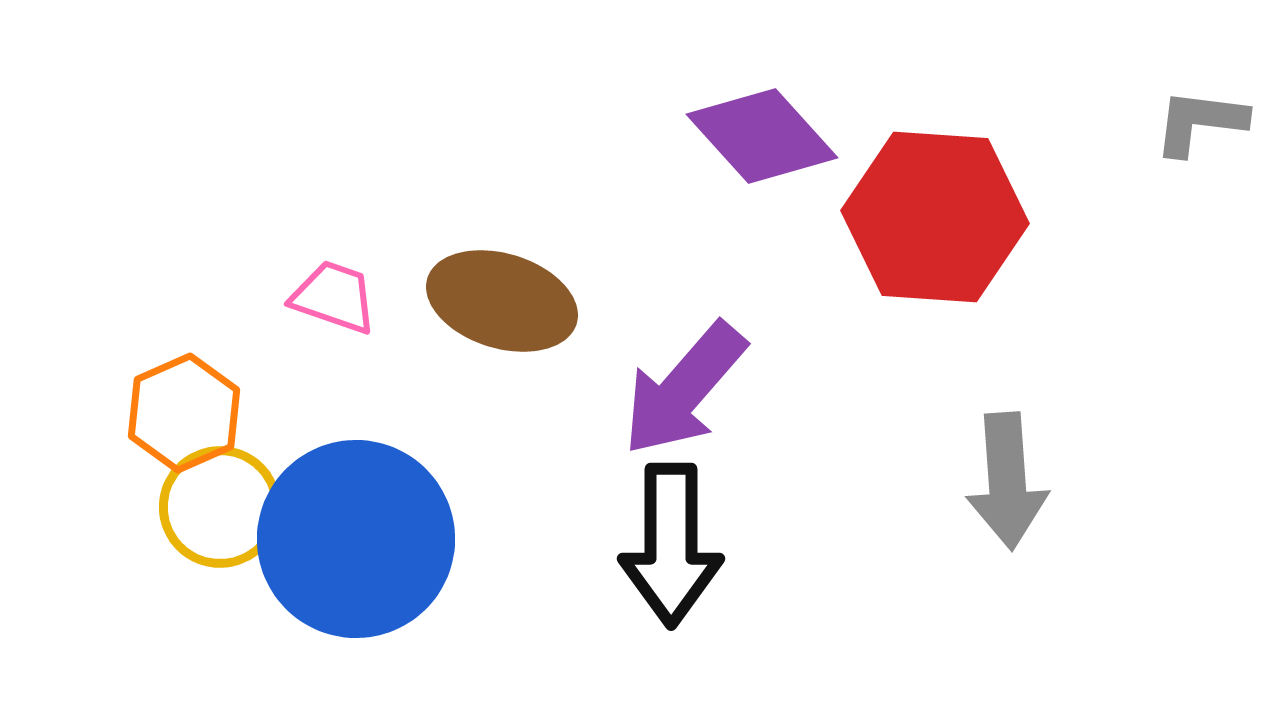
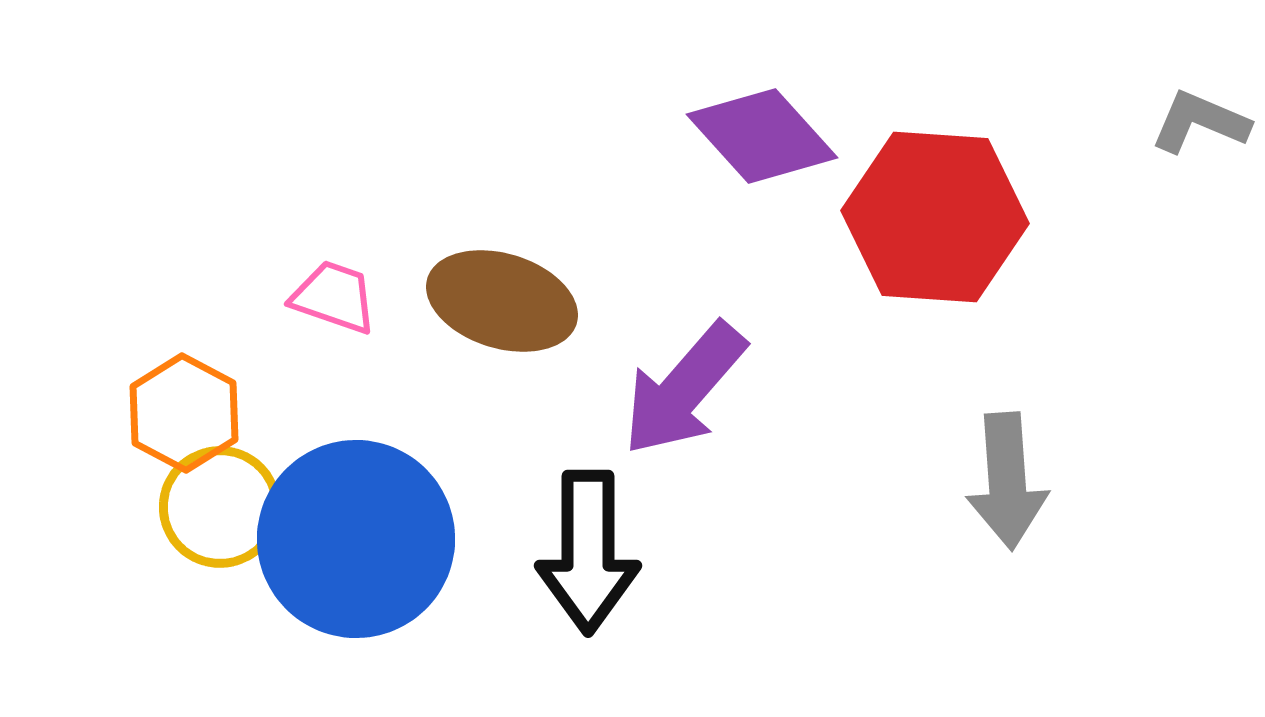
gray L-shape: rotated 16 degrees clockwise
orange hexagon: rotated 8 degrees counterclockwise
black arrow: moved 83 px left, 7 px down
